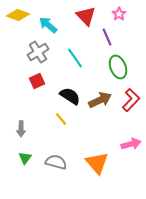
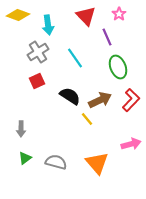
cyan arrow: rotated 138 degrees counterclockwise
yellow line: moved 26 px right
green triangle: rotated 16 degrees clockwise
